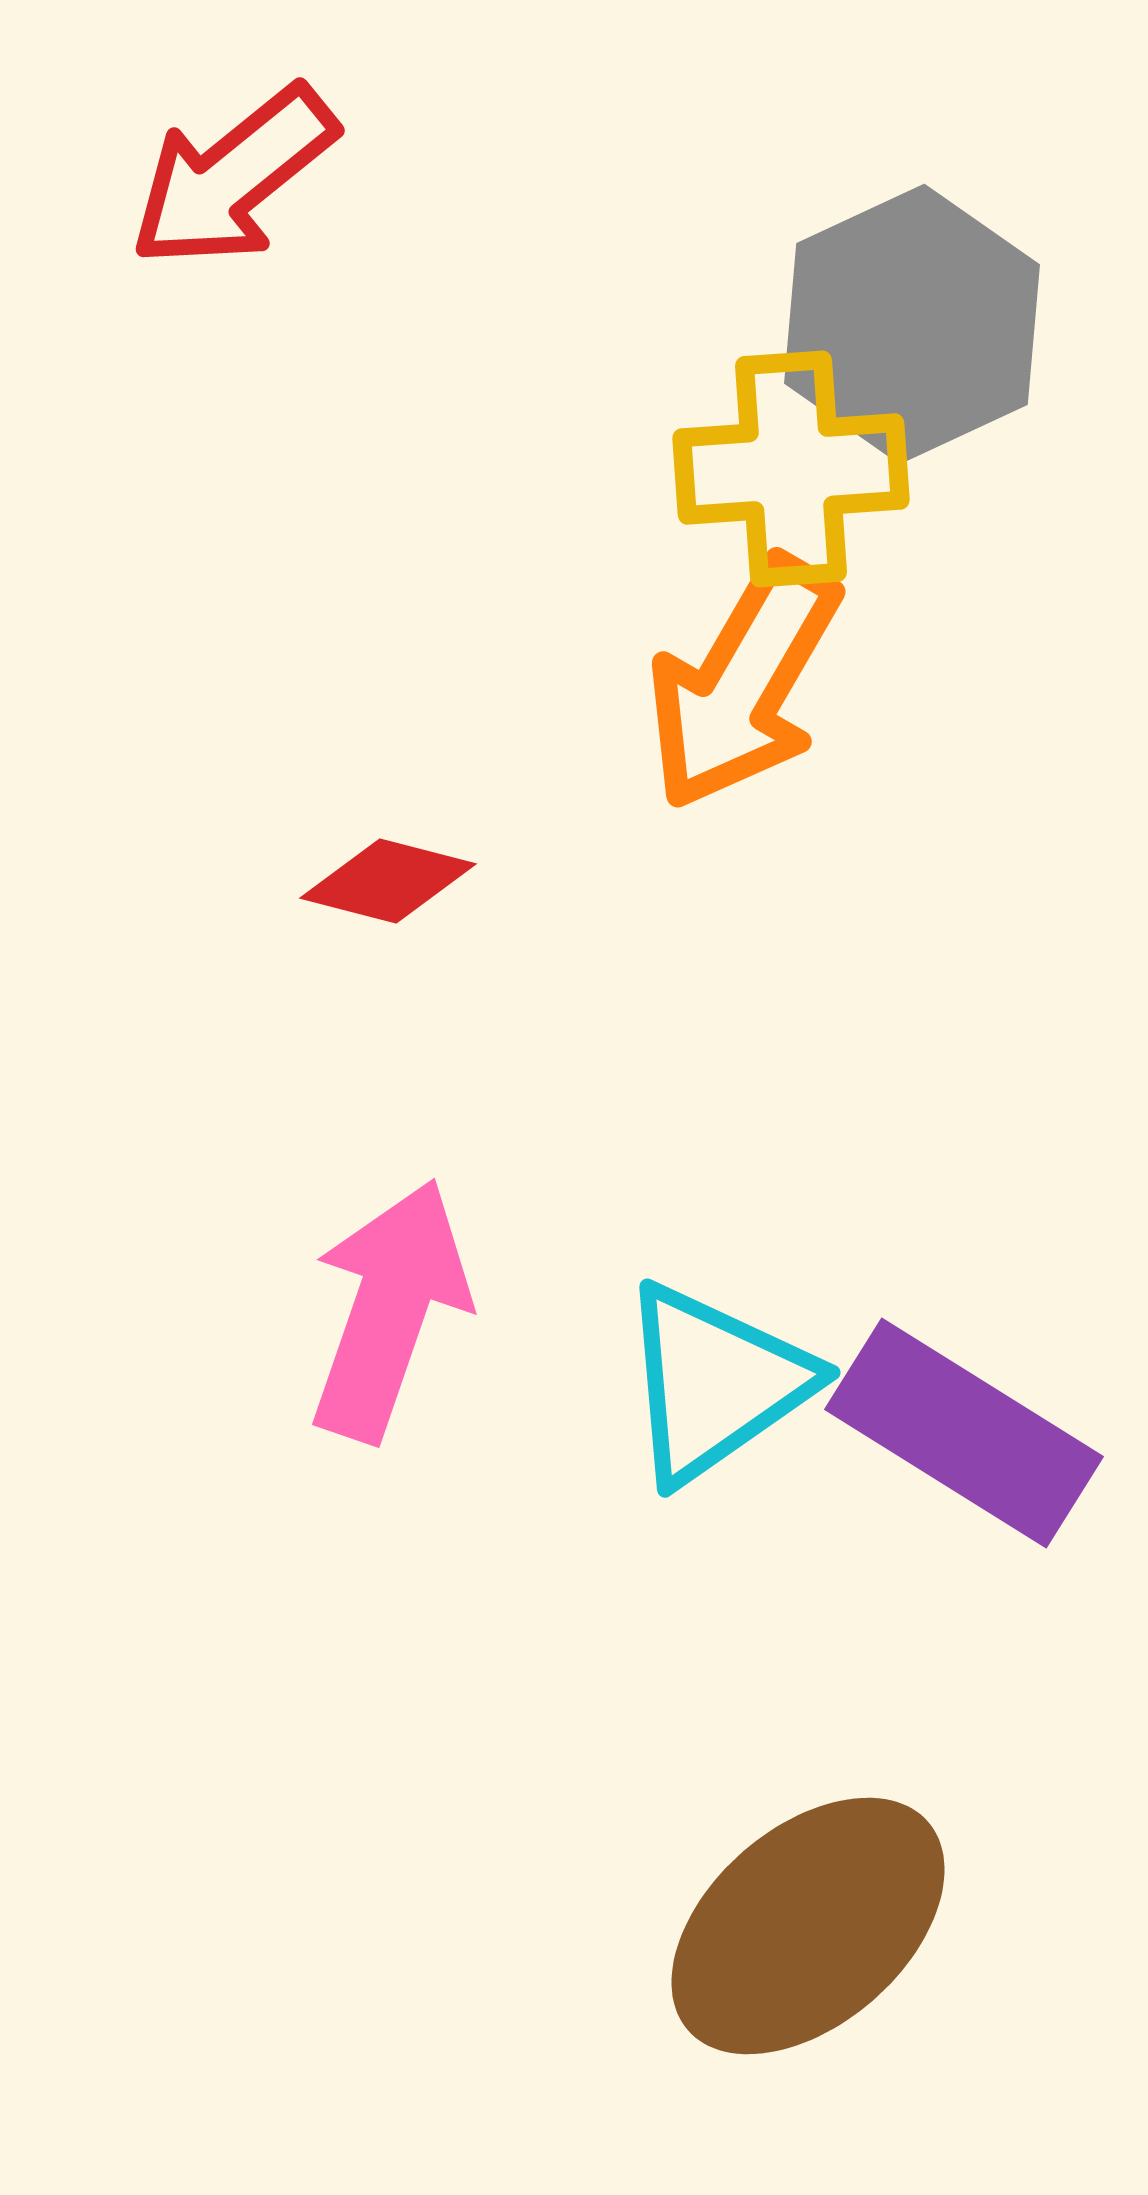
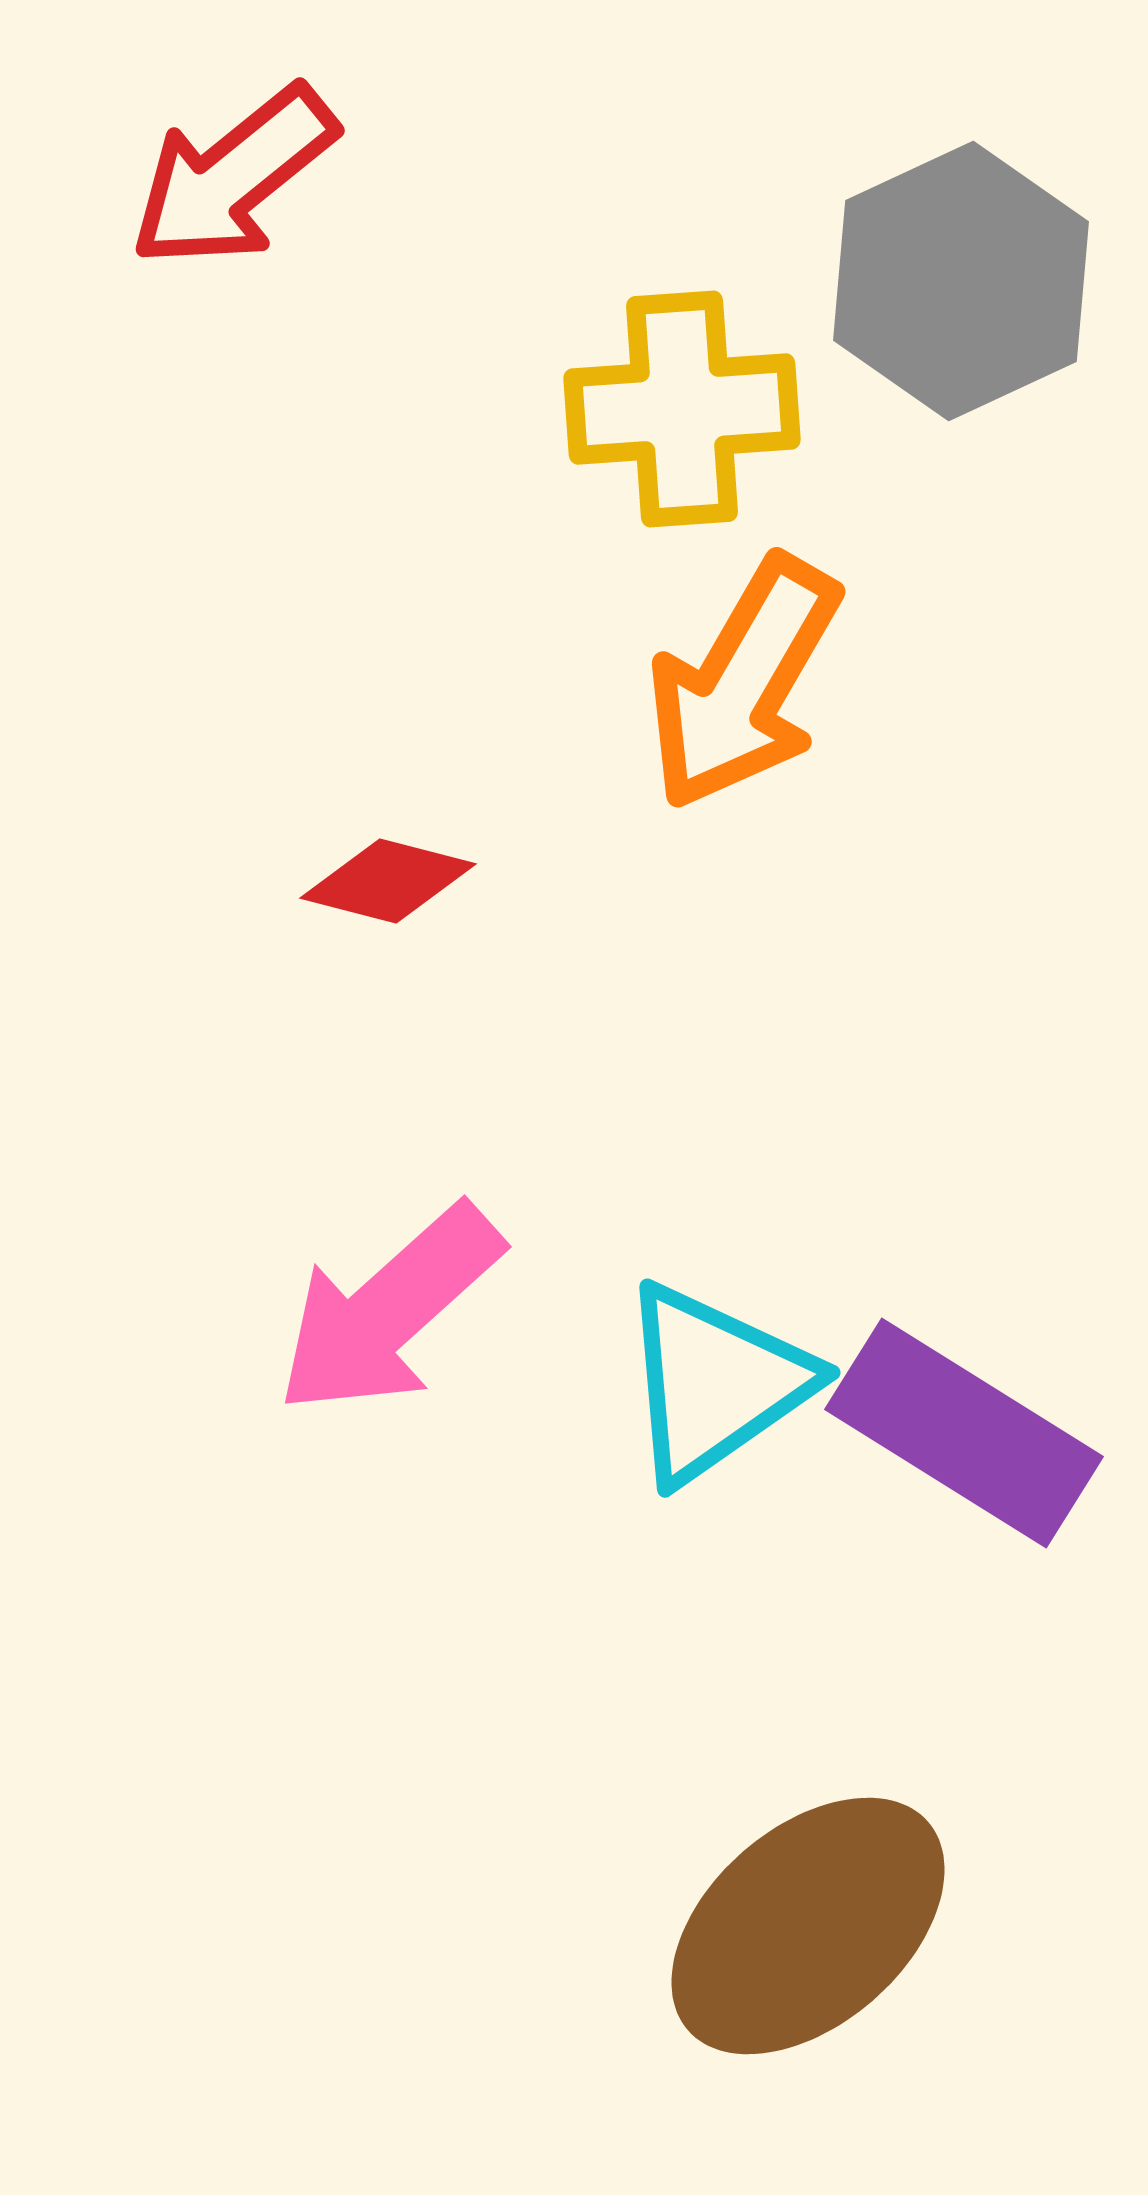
gray hexagon: moved 49 px right, 43 px up
yellow cross: moved 109 px left, 60 px up
pink arrow: rotated 151 degrees counterclockwise
